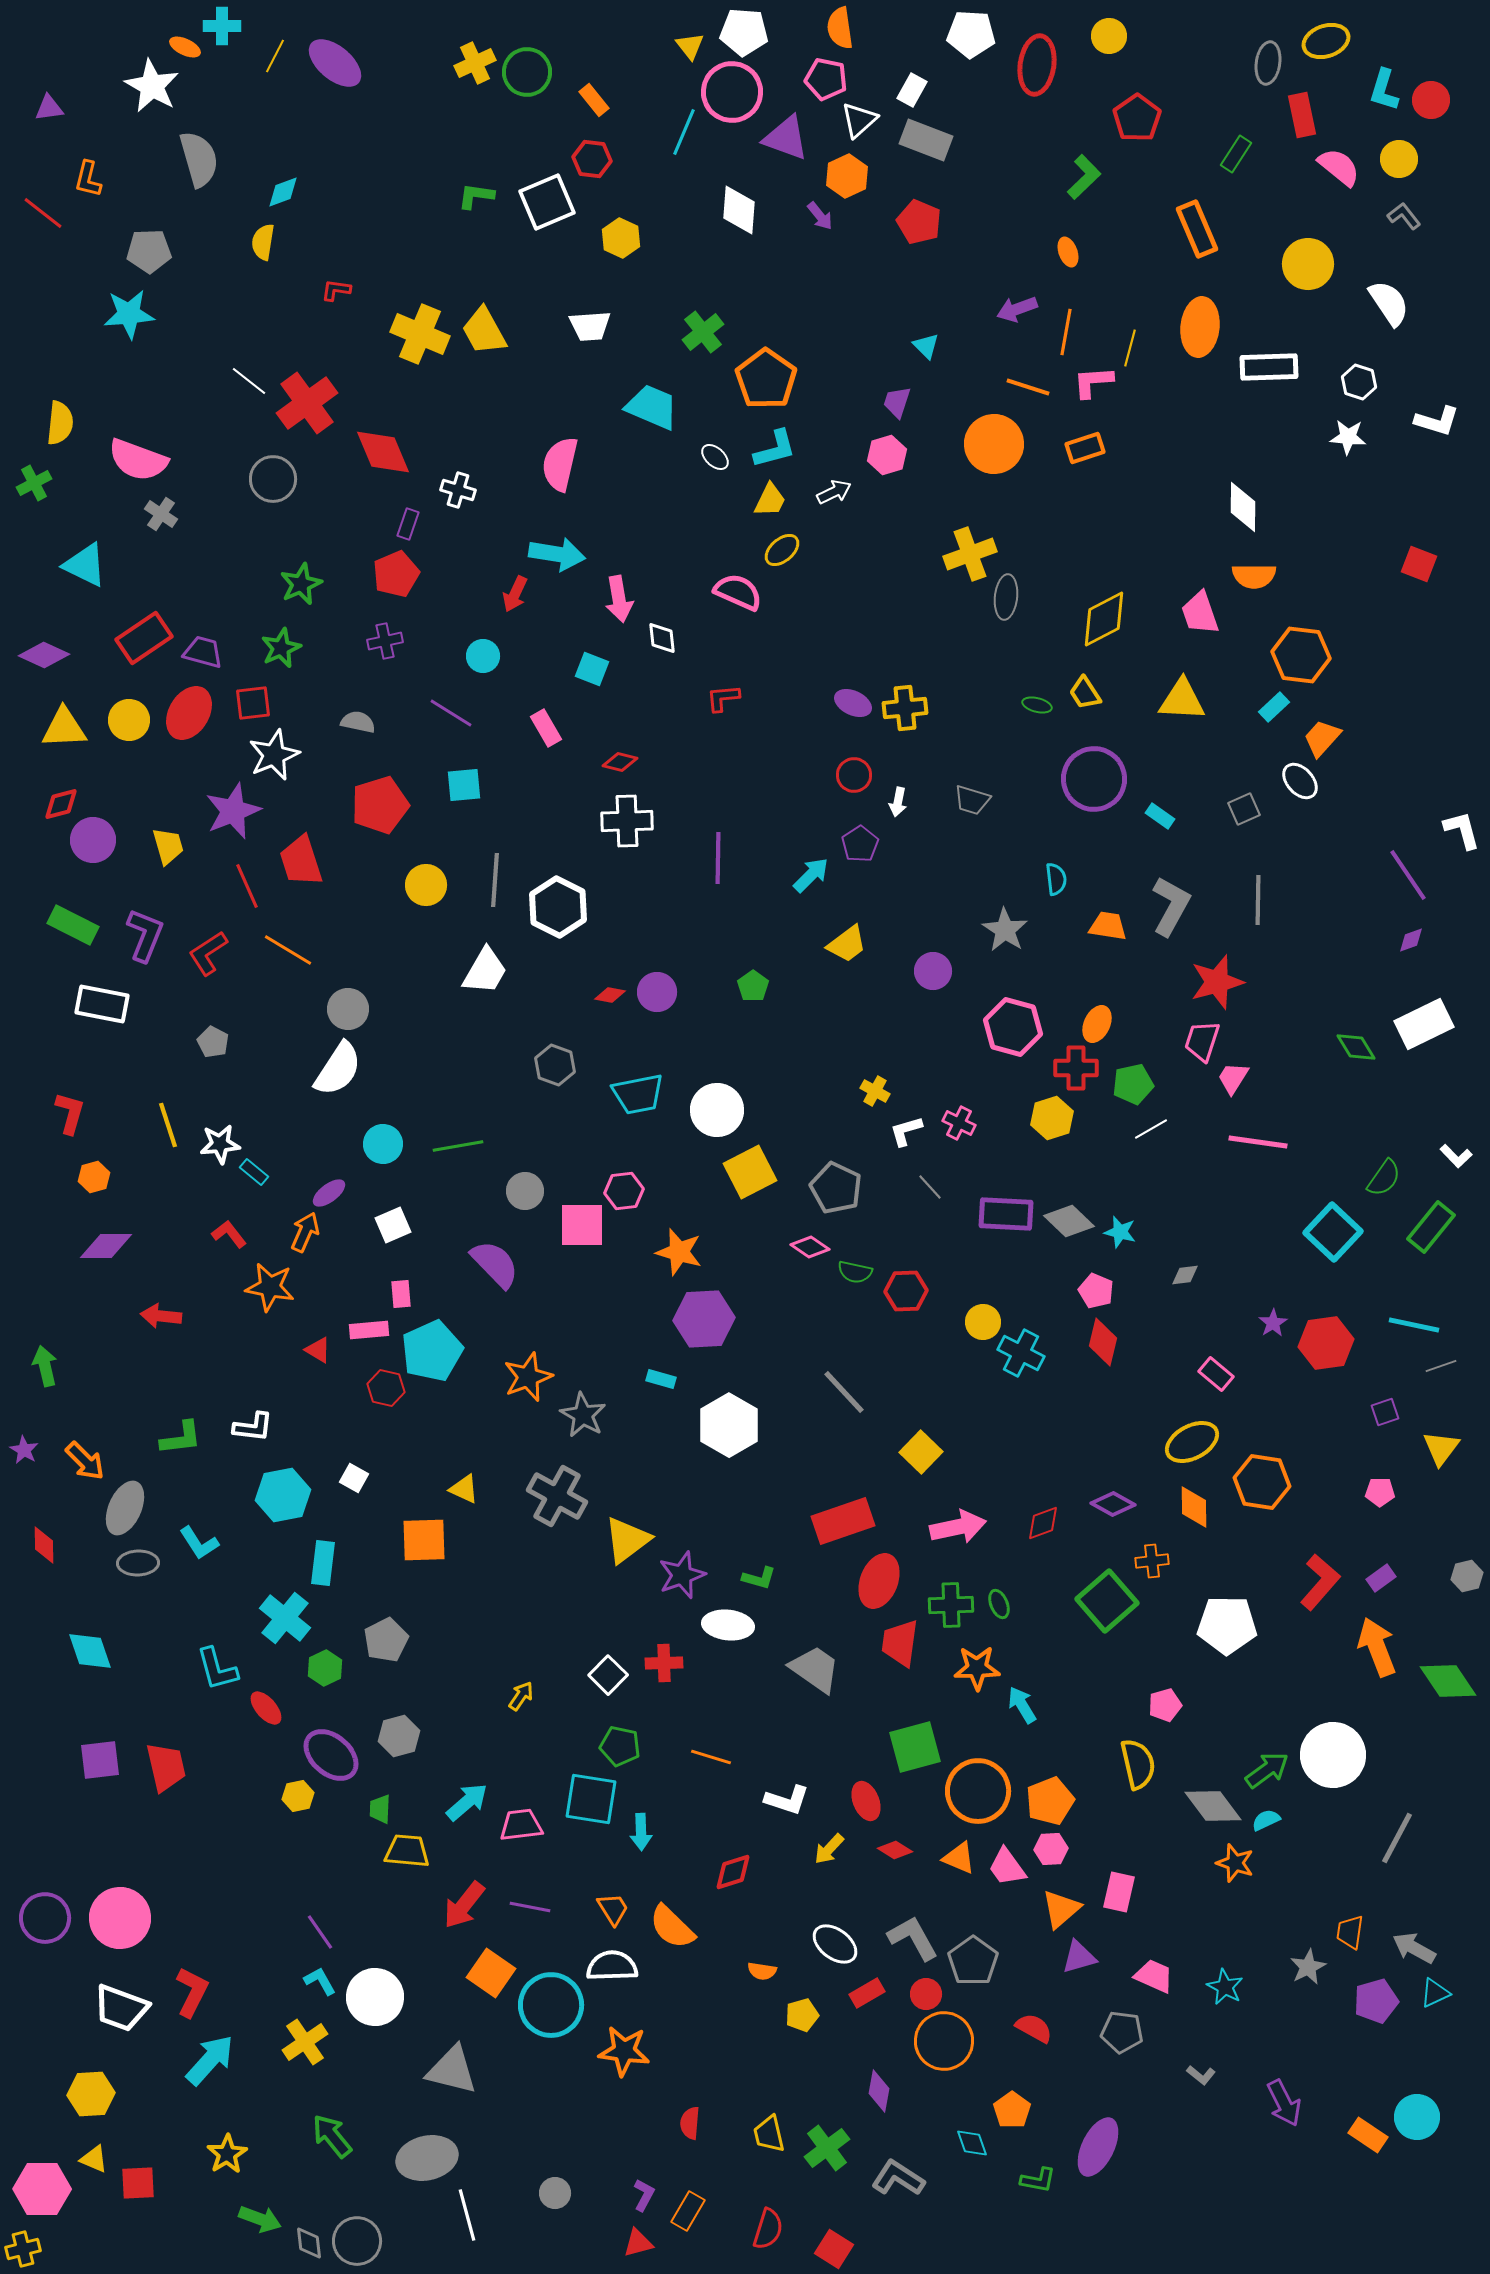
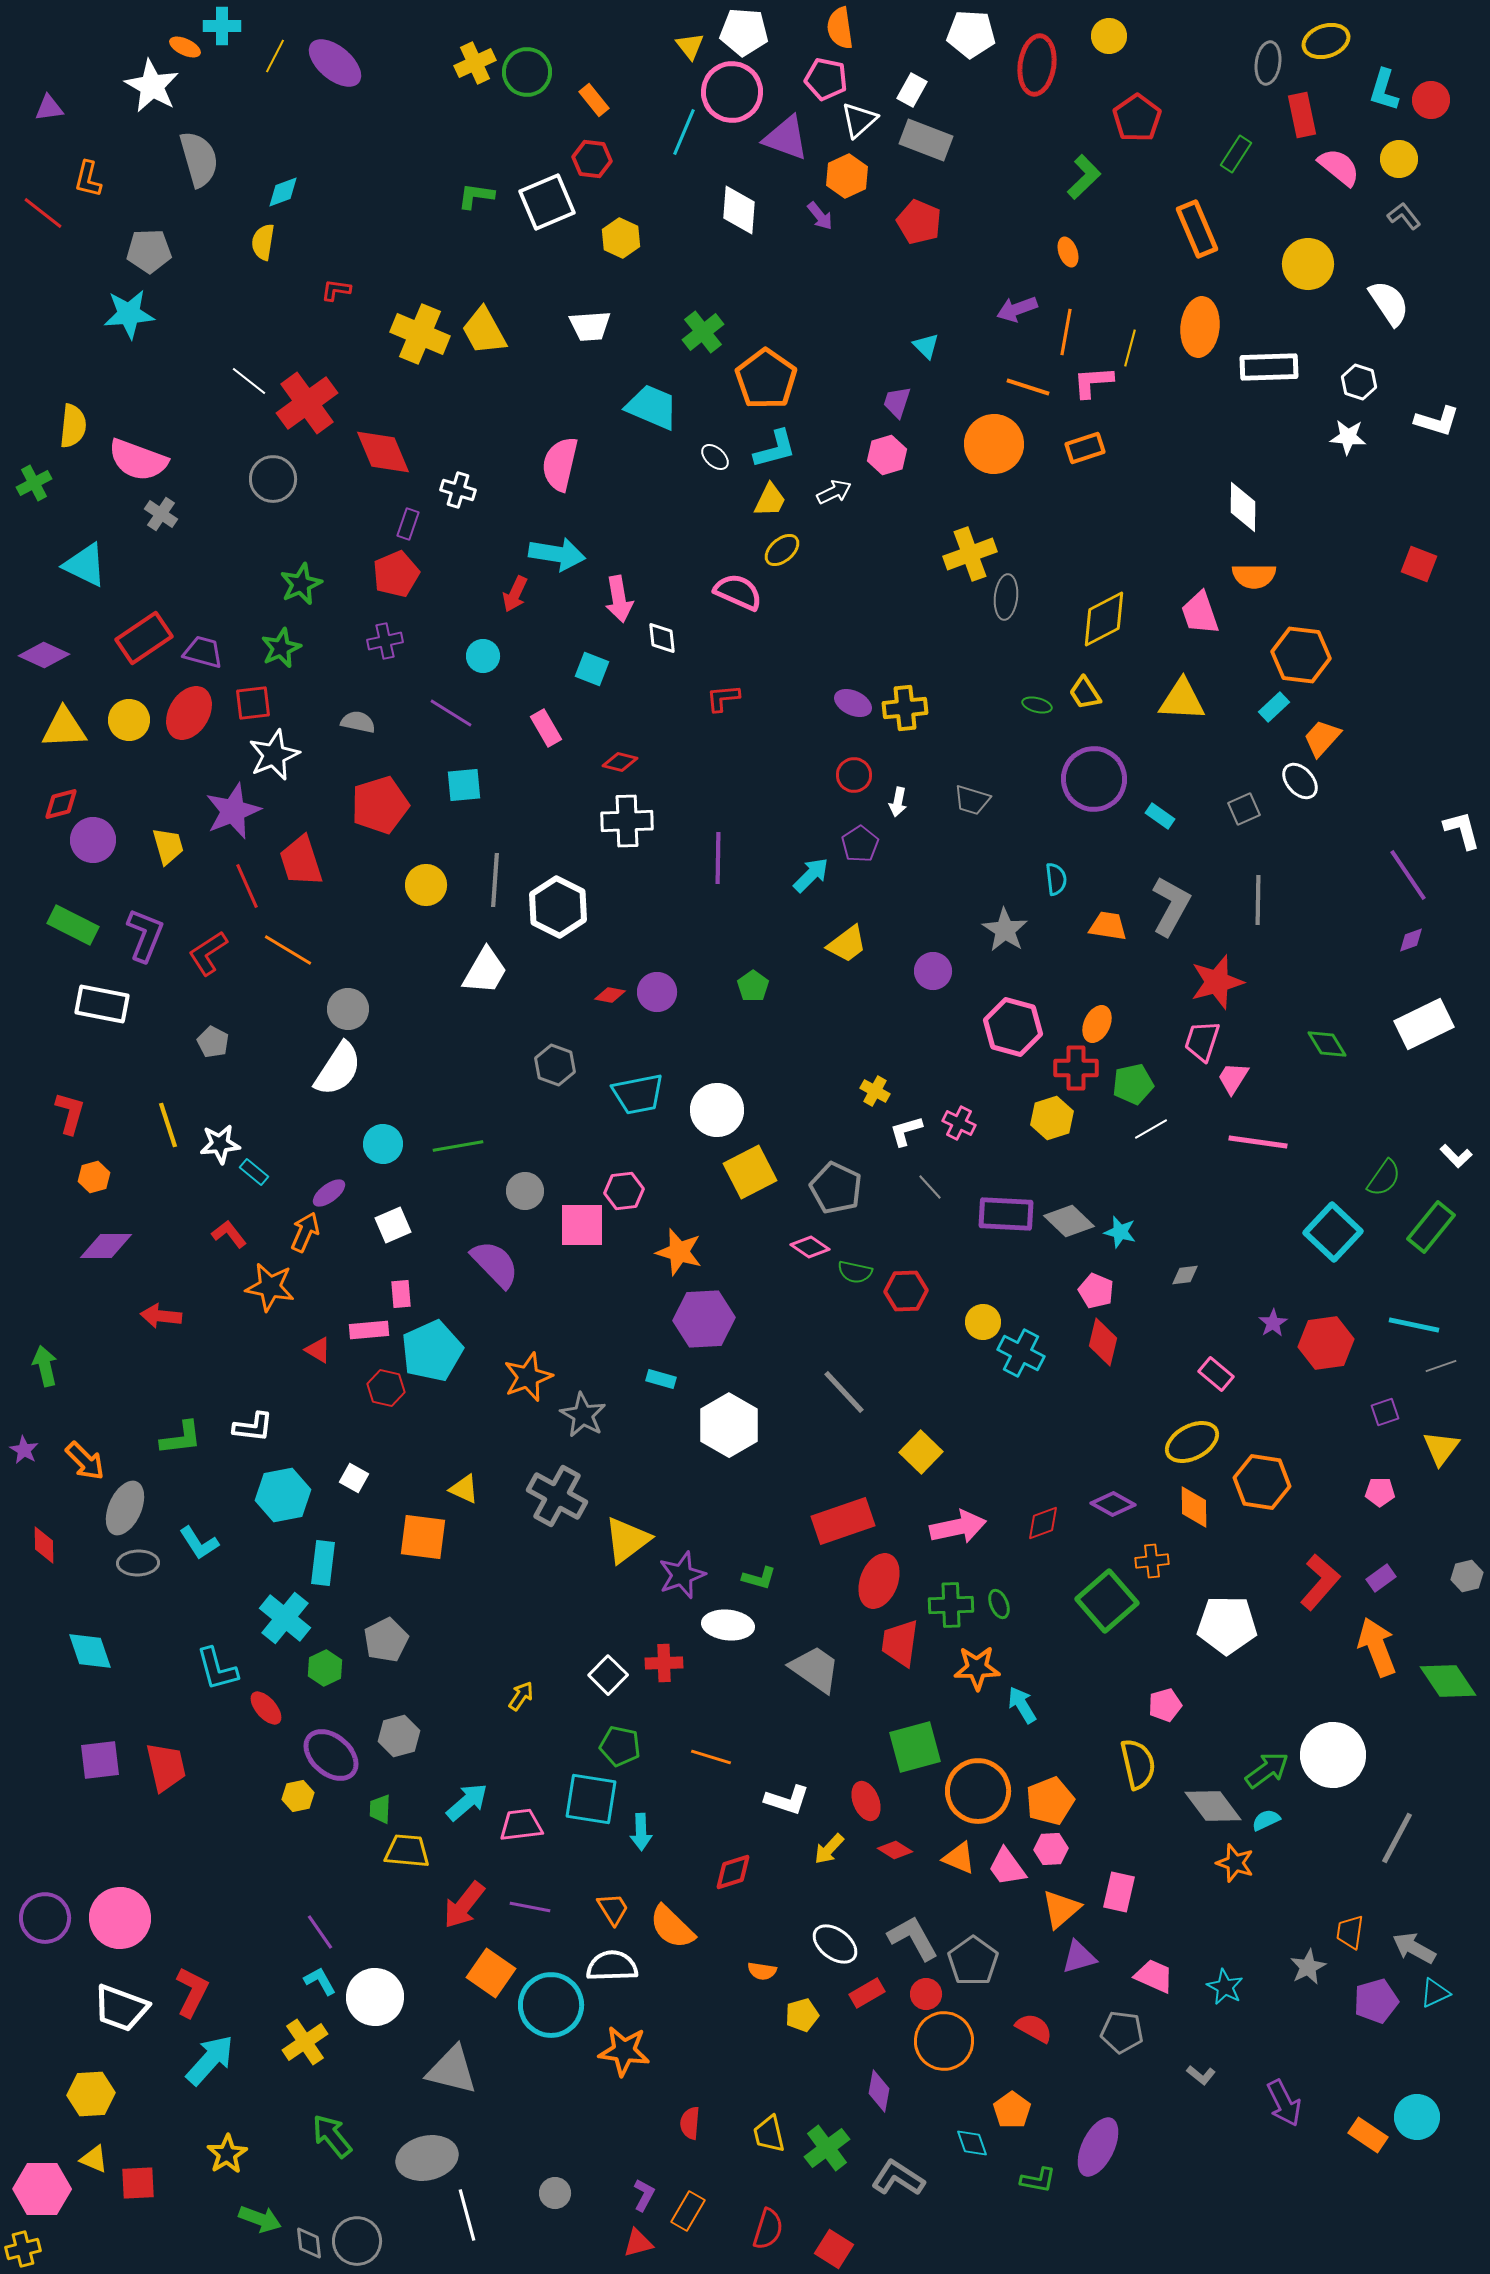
yellow semicircle at (60, 423): moved 13 px right, 3 px down
green diamond at (1356, 1047): moved 29 px left, 3 px up
orange square at (424, 1540): moved 1 px left, 3 px up; rotated 9 degrees clockwise
